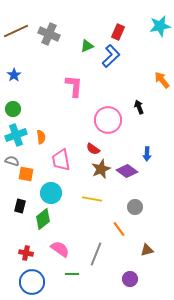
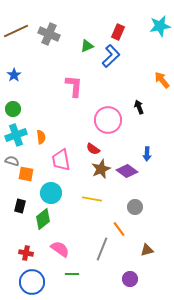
gray line: moved 6 px right, 5 px up
